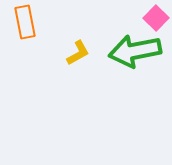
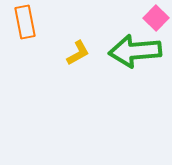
green arrow: rotated 6 degrees clockwise
